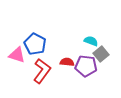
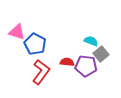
pink triangle: moved 23 px up
red L-shape: moved 1 px left, 1 px down
